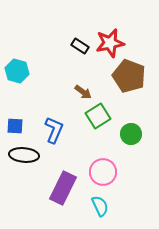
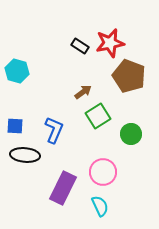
brown arrow: rotated 72 degrees counterclockwise
black ellipse: moved 1 px right
